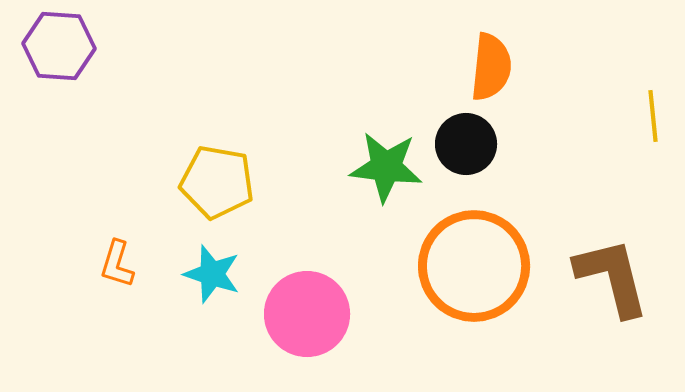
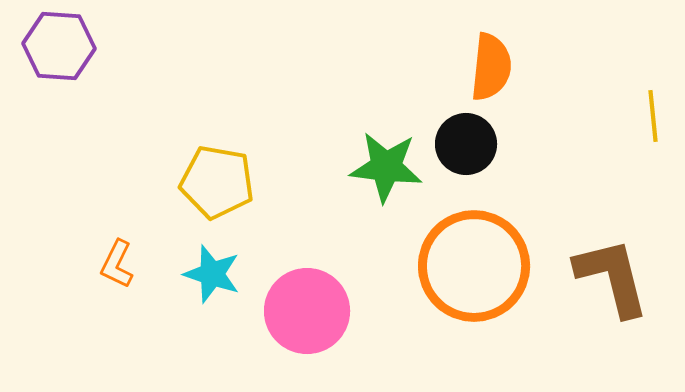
orange L-shape: rotated 9 degrees clockwise
pink circle: moved 3 px up
